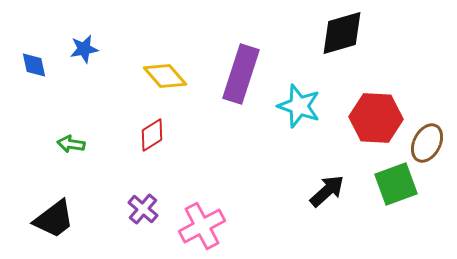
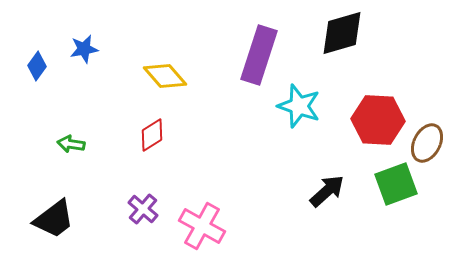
blue diamond: moved 3 px right, 1 px down; rotated 48 degrees clockwise
purple rectangle: moved 18 px right, 19 px up
red hexagon: moved 2 px right, 2 px down
pink cross: rotated 33 degrees counterclockwise
